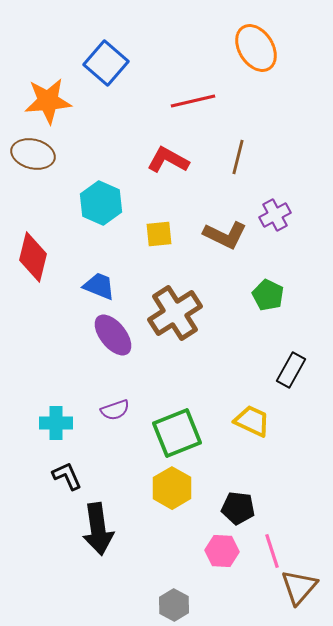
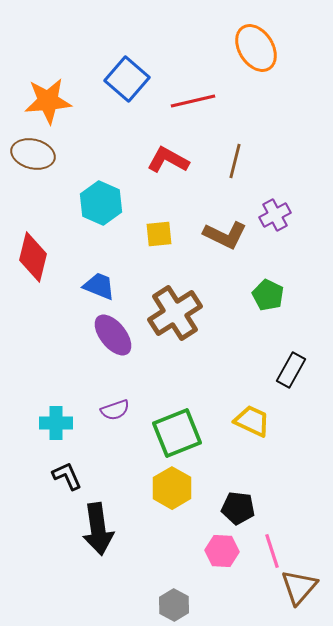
blue square: moved 21 px right, 16 px down
brown line: moved 3 px left, 4 px down
